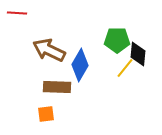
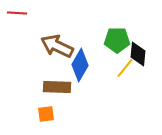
brown arrow: moved 8 px right, 4 px up
